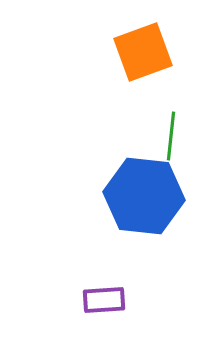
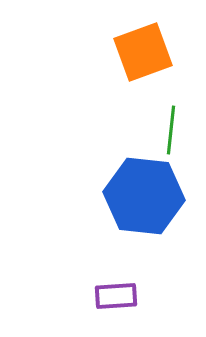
green line: moved 6 px up
purple rectangle: moved 12 px right, 4 px up
